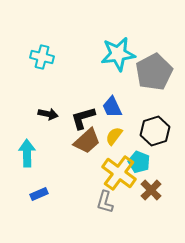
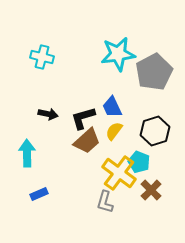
yellow semicircle: moved 5 px up
